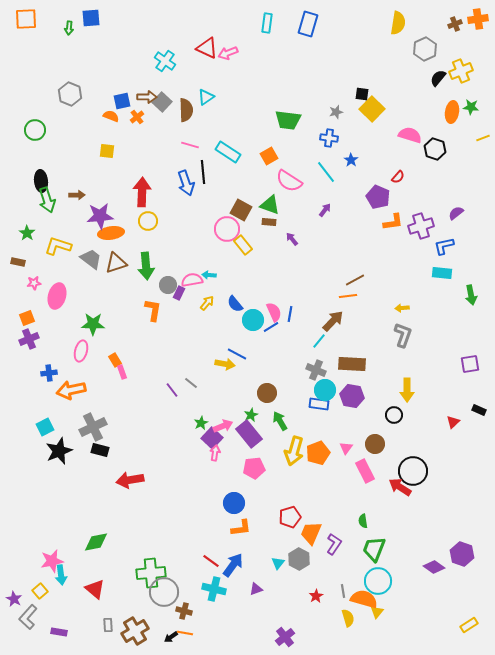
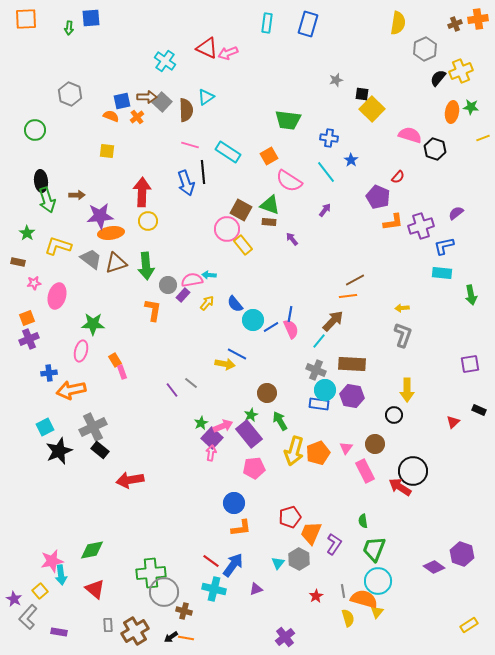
gray star at (336, 112): moved 32 px up
purple rectangle at (179, 293): moved 4 px right, 2 px down; rotated 16 degrees clockwise
pink semicircle at (274, 312): moved 17 px right, 17 px down
black rectangle at (100, 450): rotated 24 degrees clockwise
pink arrow at (215, 453): moved 4 px left
green diamond at (96, 542): moved 4 px left, 8 px down
orange line at (185, 633): moved 1 px right, 5 px down
